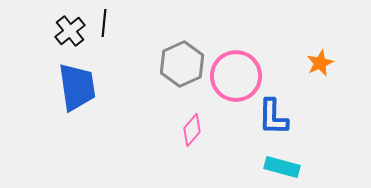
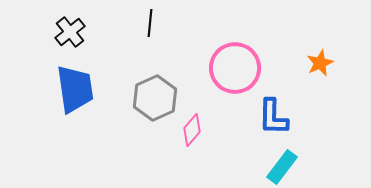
black line: moved 46 px right
black cross: moved 1 px down
gray hexagon: moved 27 px left, 34 px down
pink circle: moved 1 px left, 8 px up
blue trapezoid: moved 2 px left, 2 px down
cyan rectangle: rotated 68 degrees counterclockwise
